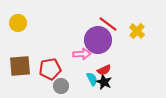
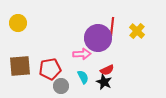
red line: moved 4 px right, 3 px down; rotated 60 degrees clockwise
purple circle: moved 2 px up
red semicircle: moved 3 px right
cyan semicircle: moved 9 px left, 2 px up
